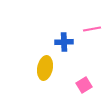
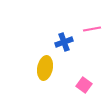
blue cross: rotated 18 degrees counterclockwise
pink square: rotated 21 degrees counterclockwise
